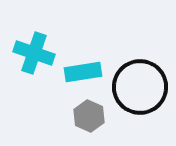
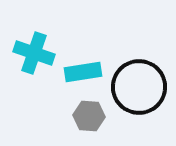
black circle: moved 1 px left
gray hexagon: rotated 20 degrees counterclockwise
